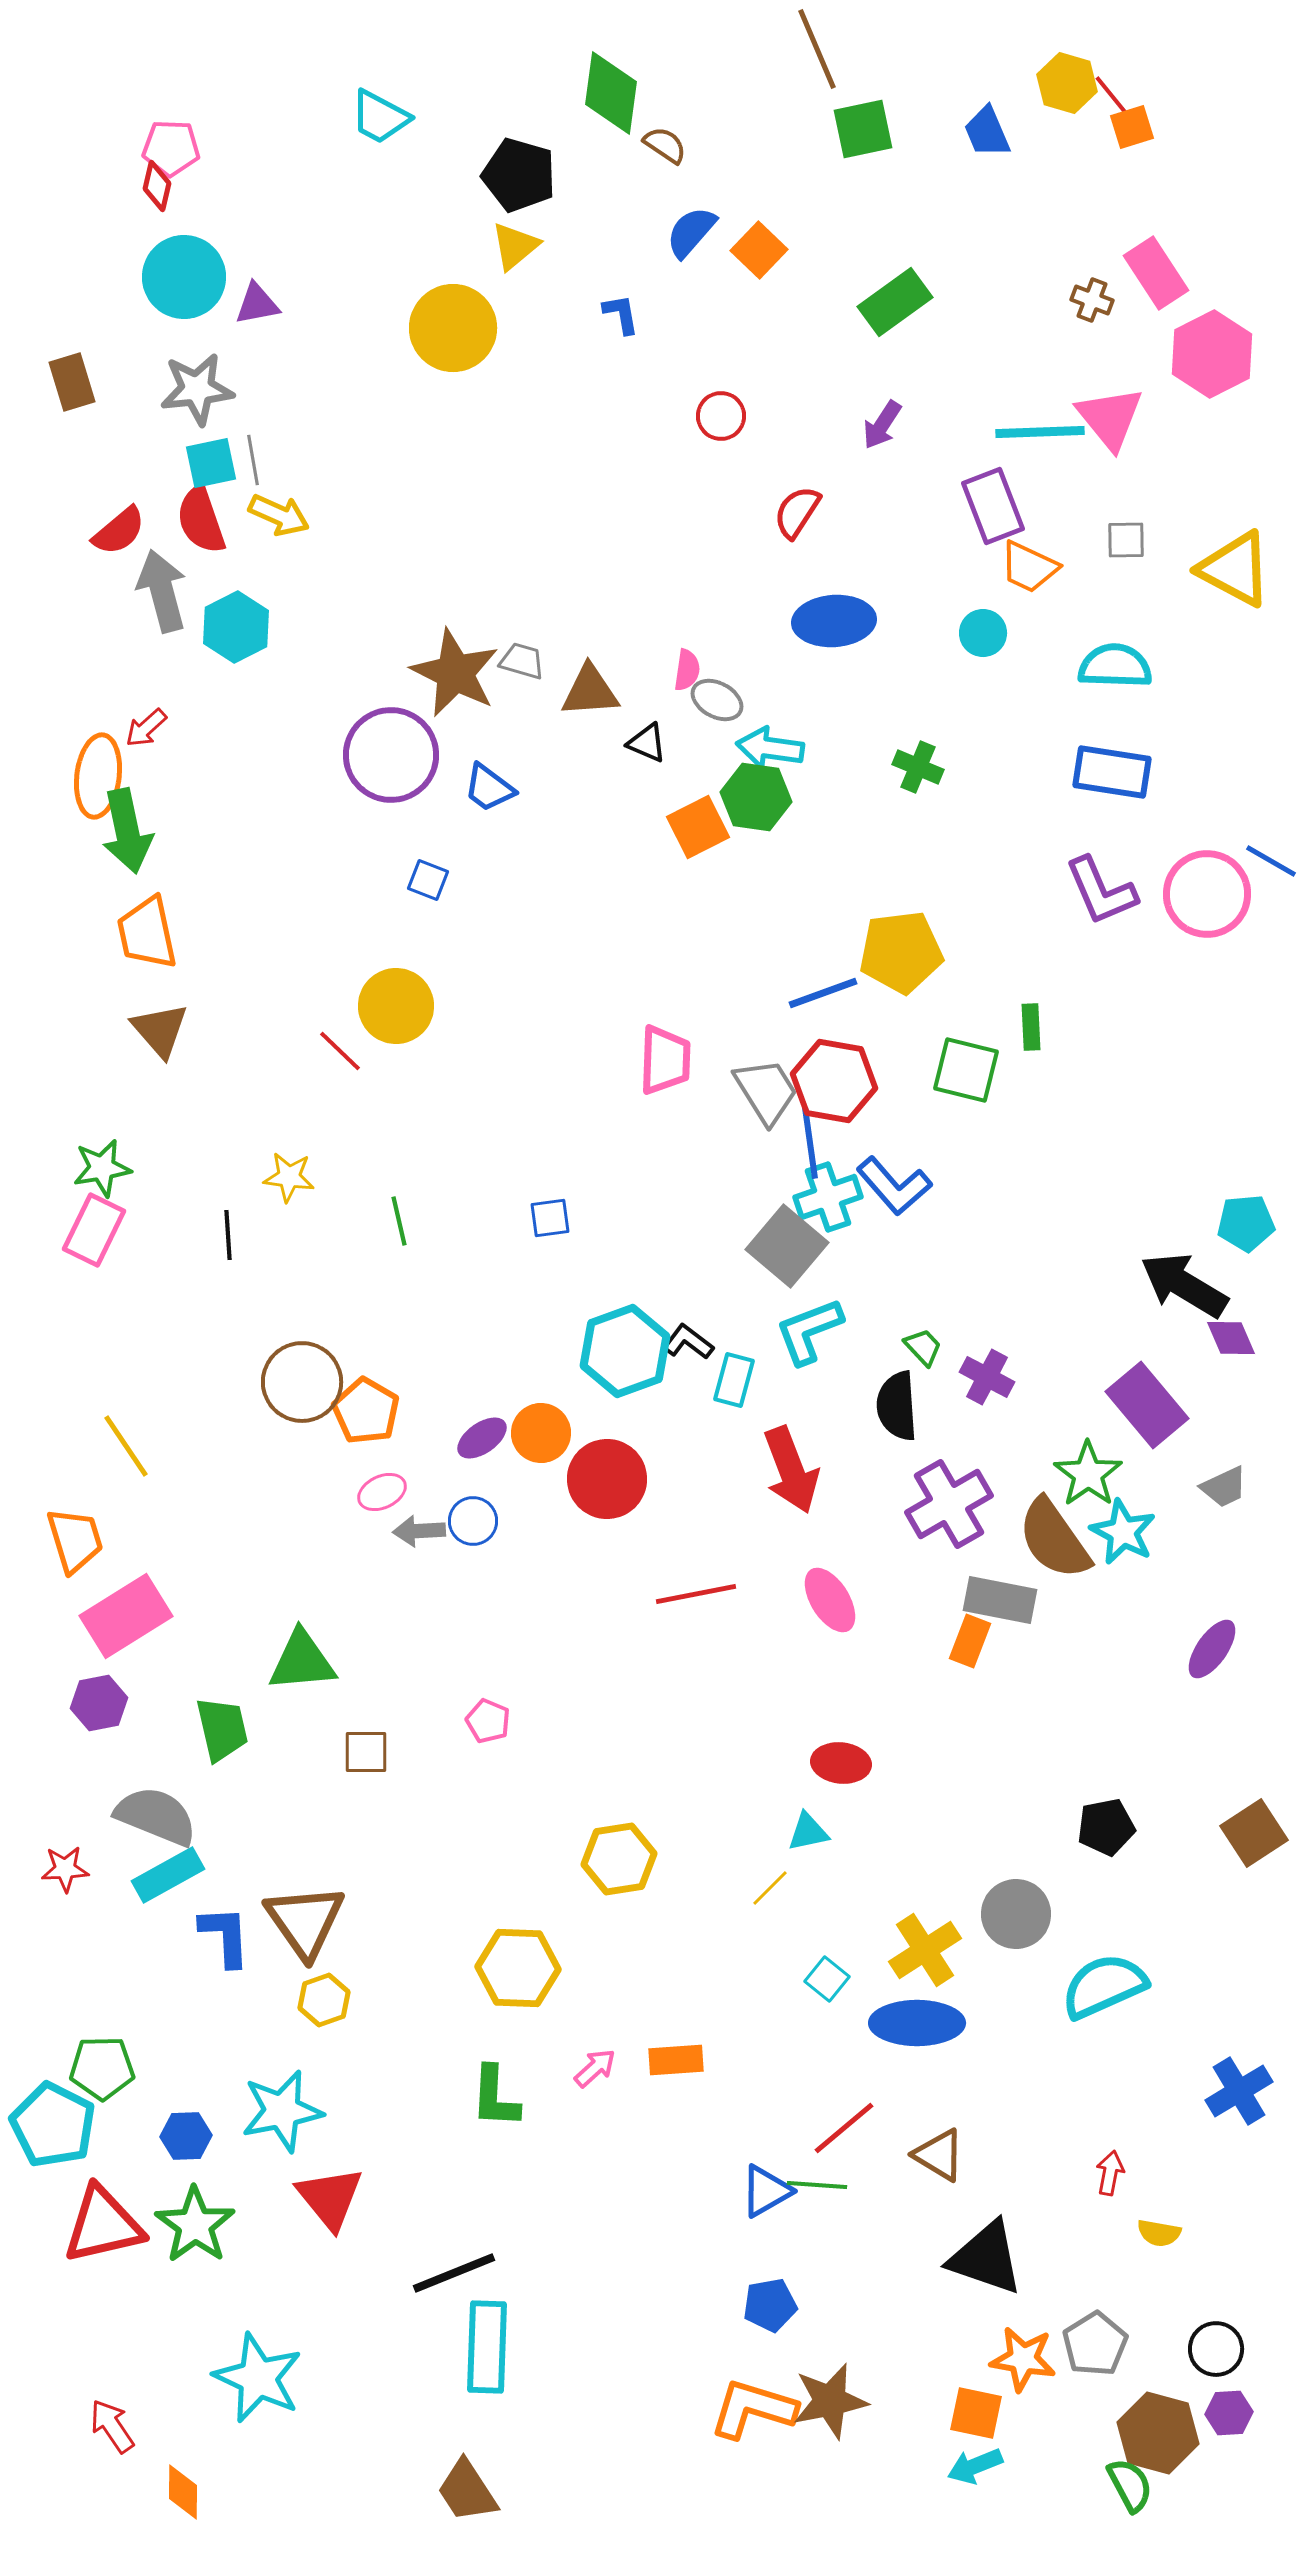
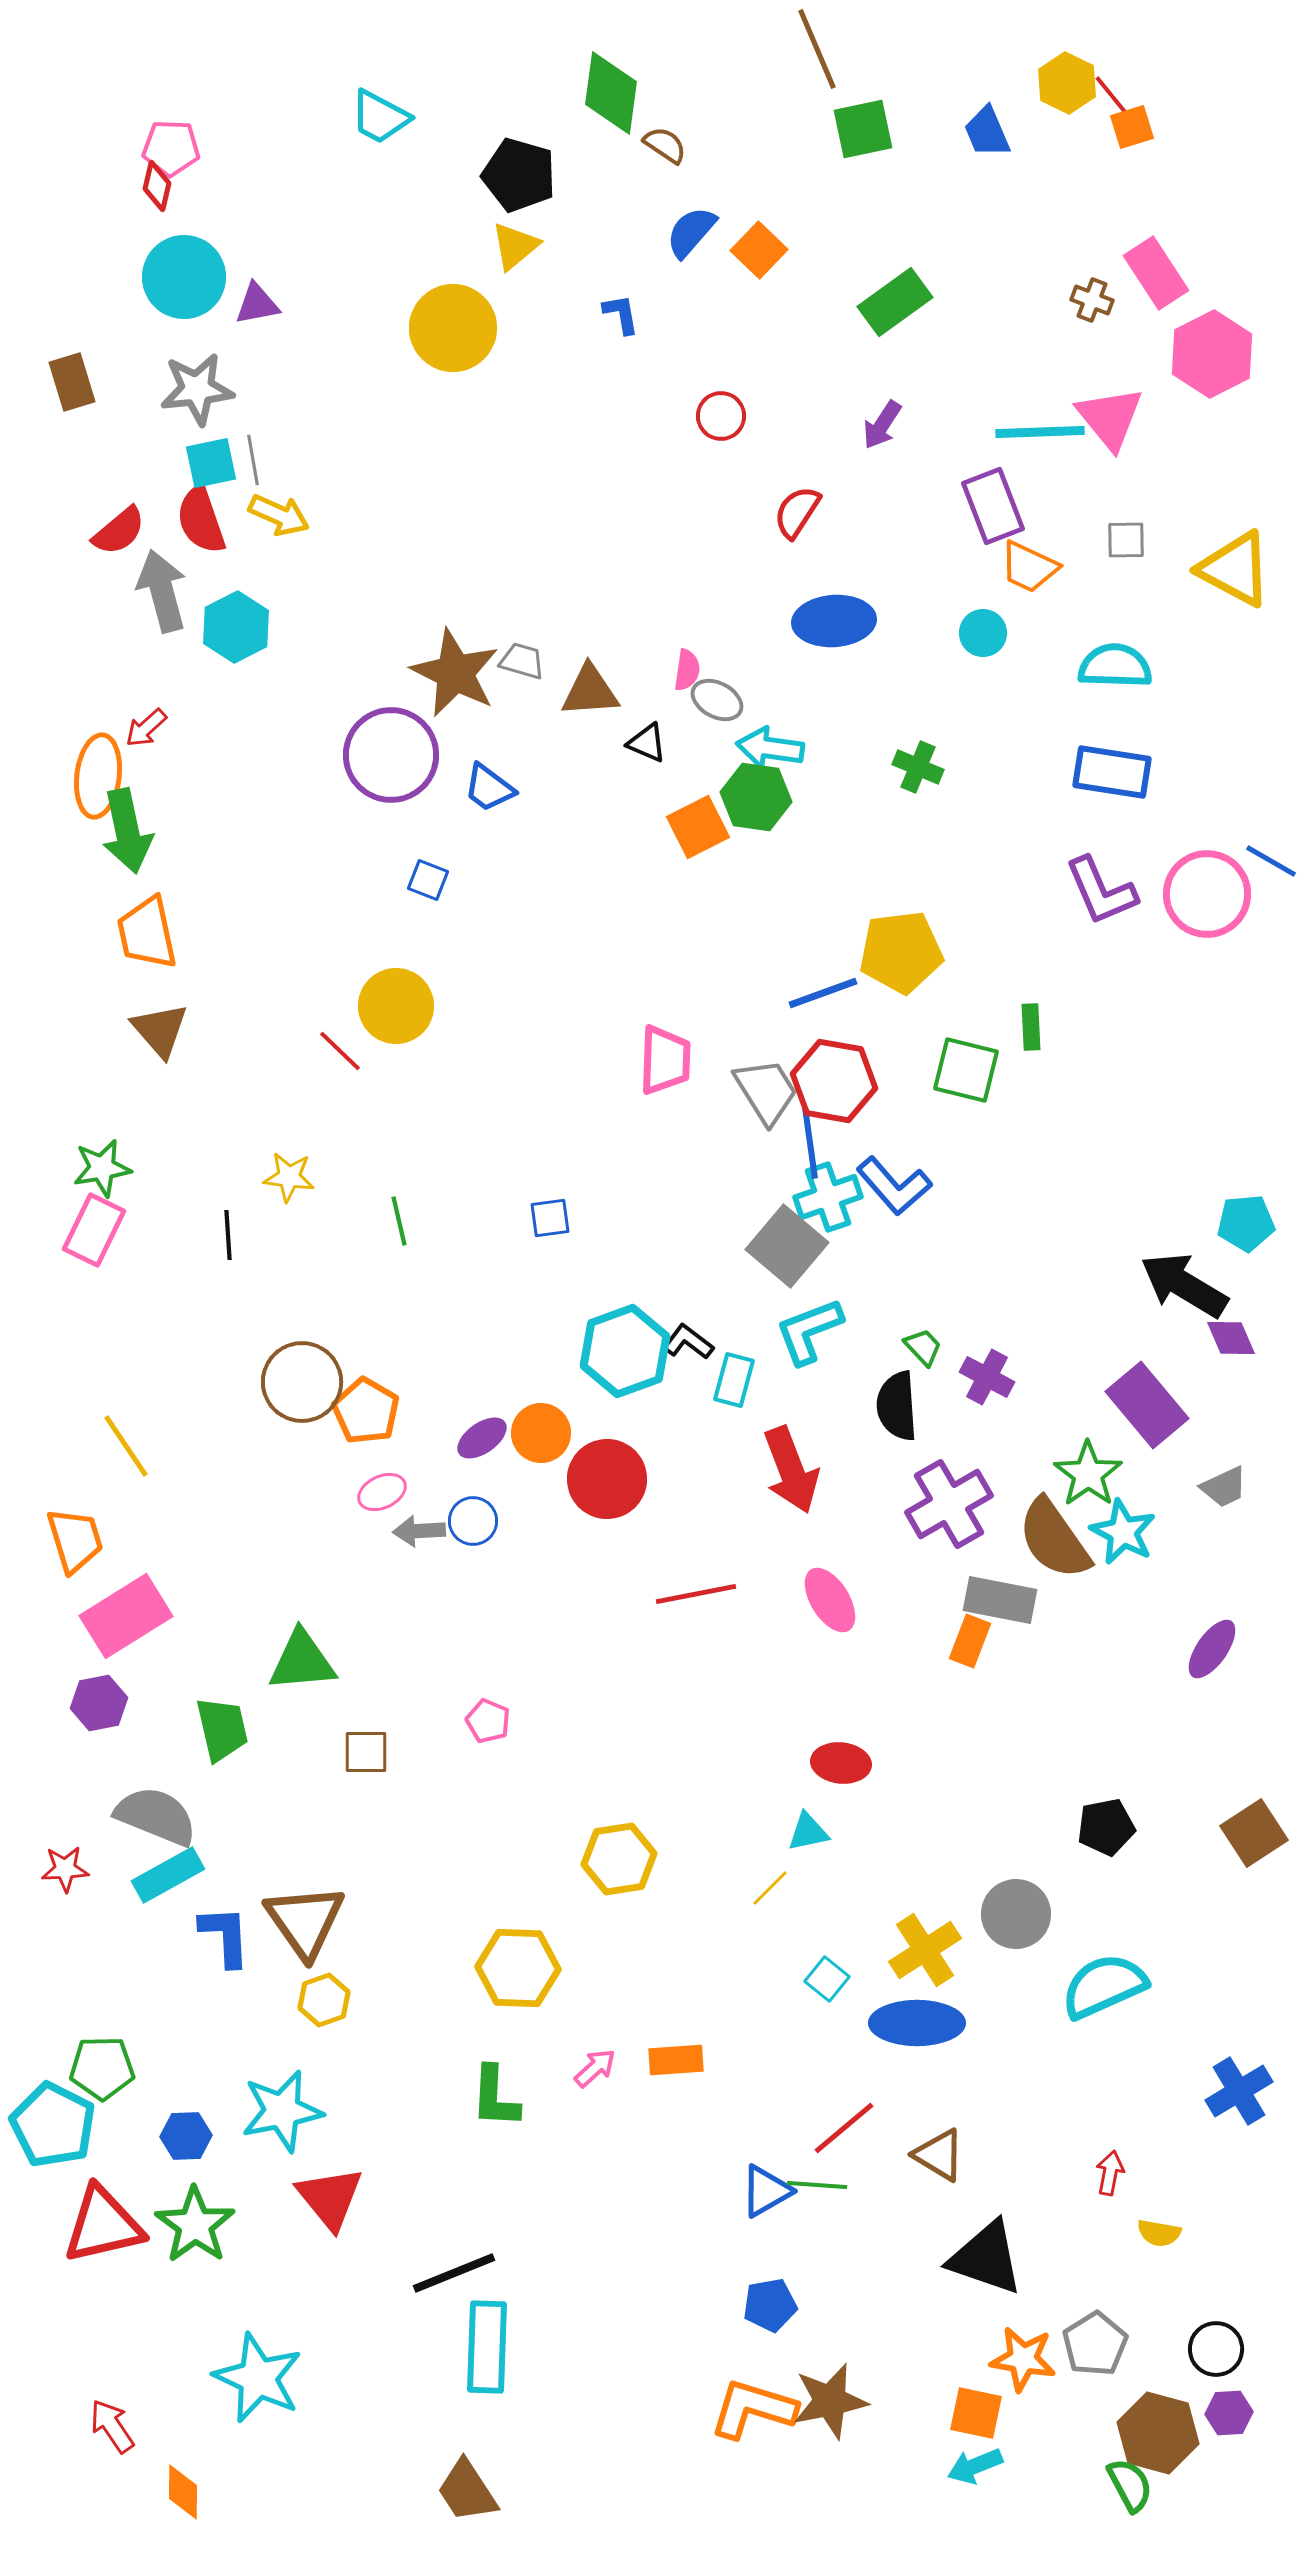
yellow hexagon at (1067, 83): rotated 10 degrees clockwise
